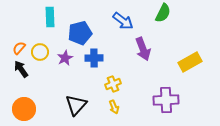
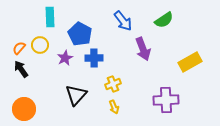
green semicircle: moved 1 px right, 7 px down; rotated 30 degrees clockwise
blue arrow: rotated 15 degrees clockwise
blue pentagon: moved 1 px down; rotated 30 degrees counterclockwise
yellow circle: moved 7 px up
black triangle: moved 10 px up
